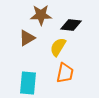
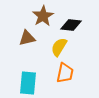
brown star: moved 2 px right, 1 px down; rotated 30 degrees counterclockwise
brown triangle: rotated 18 degrees clockwise
yellow semicircle: moved 1 px right
